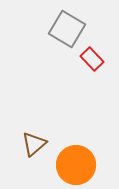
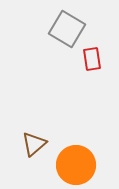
red rectangle: rotated 35 degrees clockwise
